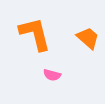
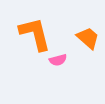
pink semicircle: moved 6 px right, 15 px up; rotated 30 degrees counterclockwise
